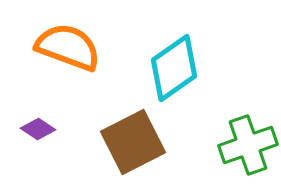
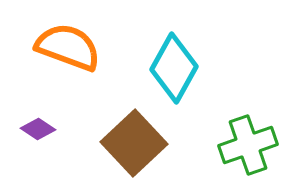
cyan diamond: rotated 26 degrees counterclockwise
brown square: moved 1 px right, 1 px down; rotated 16 degrees counterclockwise
